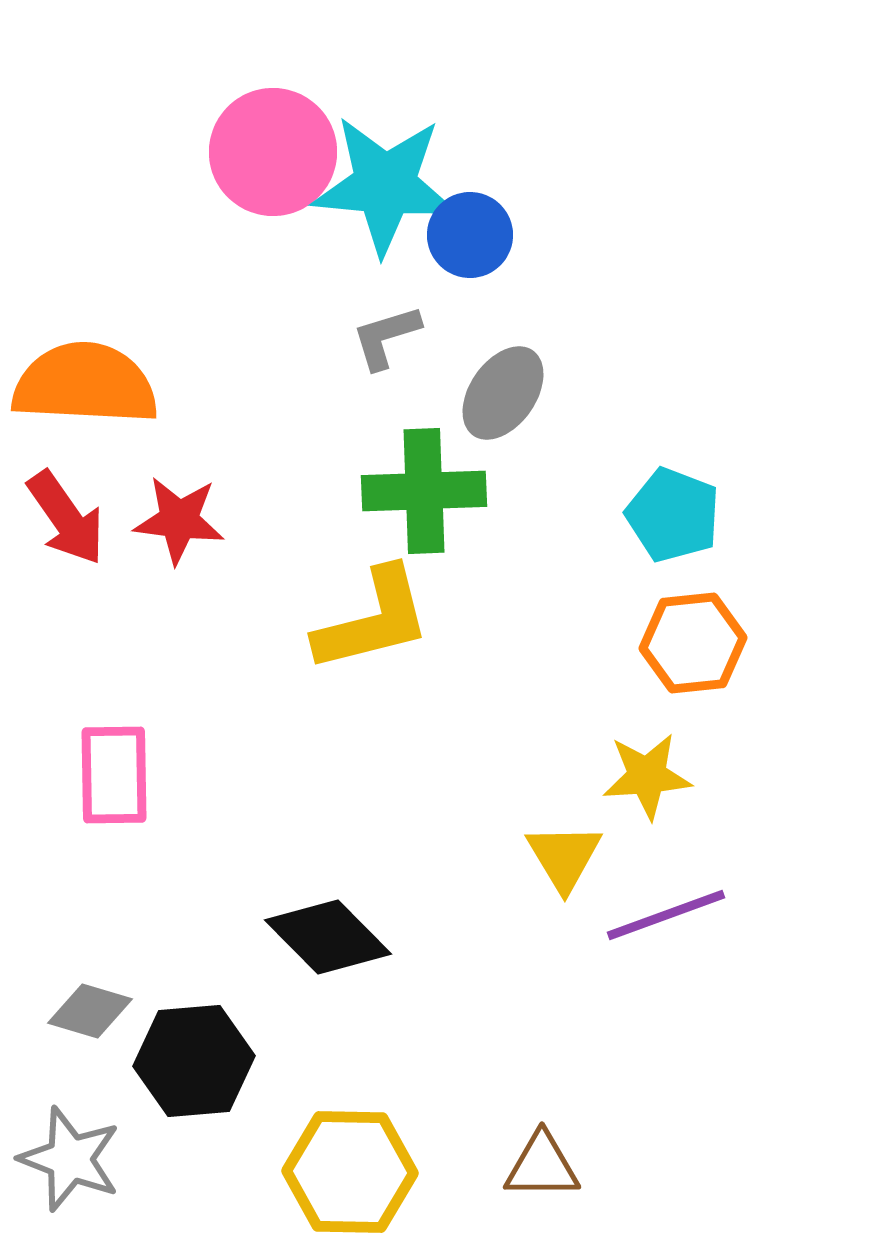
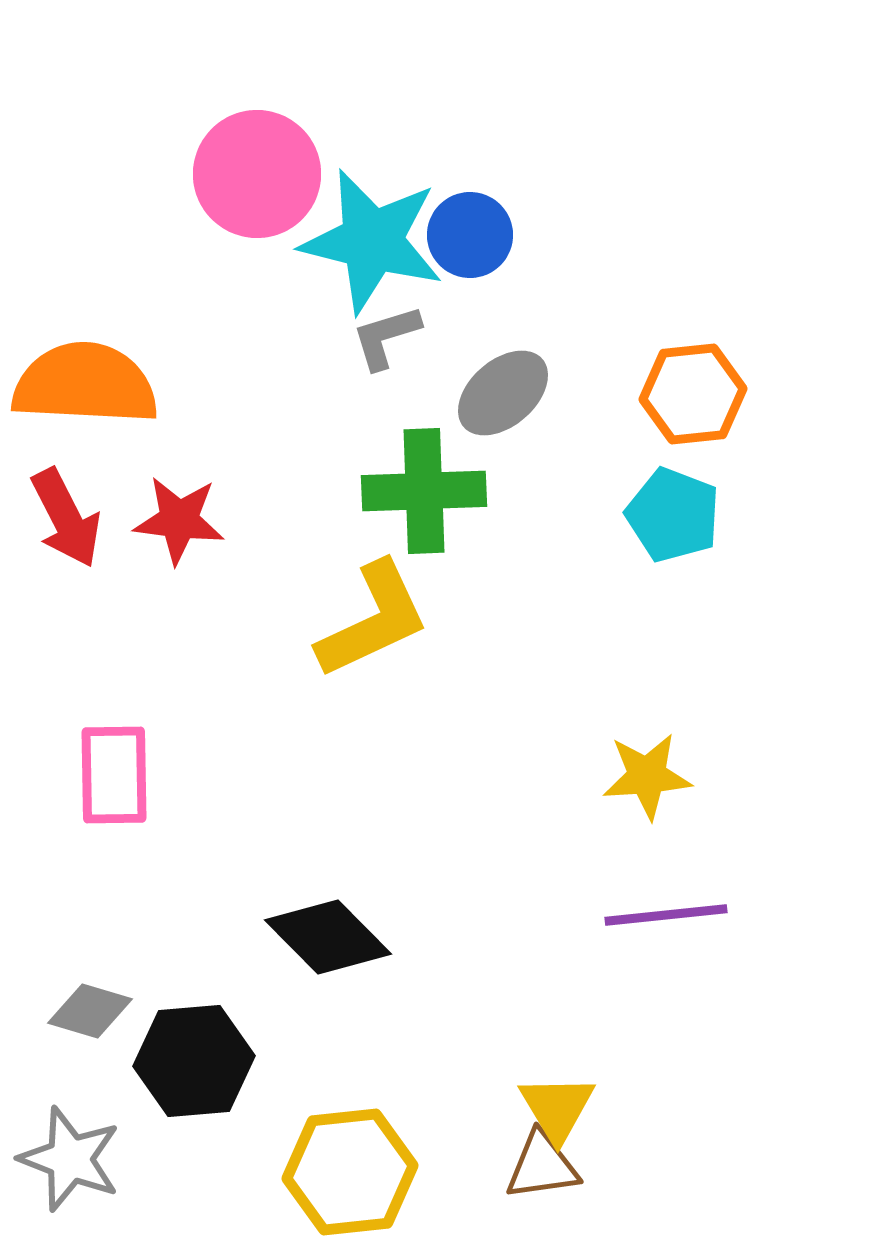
pink circle: moved 16 px left, 22 px down
cyan star: moved 13 px left, 56 px down; rotated 9 degrees clockwise
gray ellipse: rotated 14 degrees clockwise
red arrow: rotated 8 degrees clockwise
yellow L-shape: rotated 11 degrees counterclockwise
orange hexagon: moved 249 px up
yellow triangle: moved 7 px left, 251 px down
purple line: rotated 14 degrees clockwise
brown triangle: rotated 8 degrees counterclockwise
yellow hexagon: rotated 7 degrees counterclockwise
